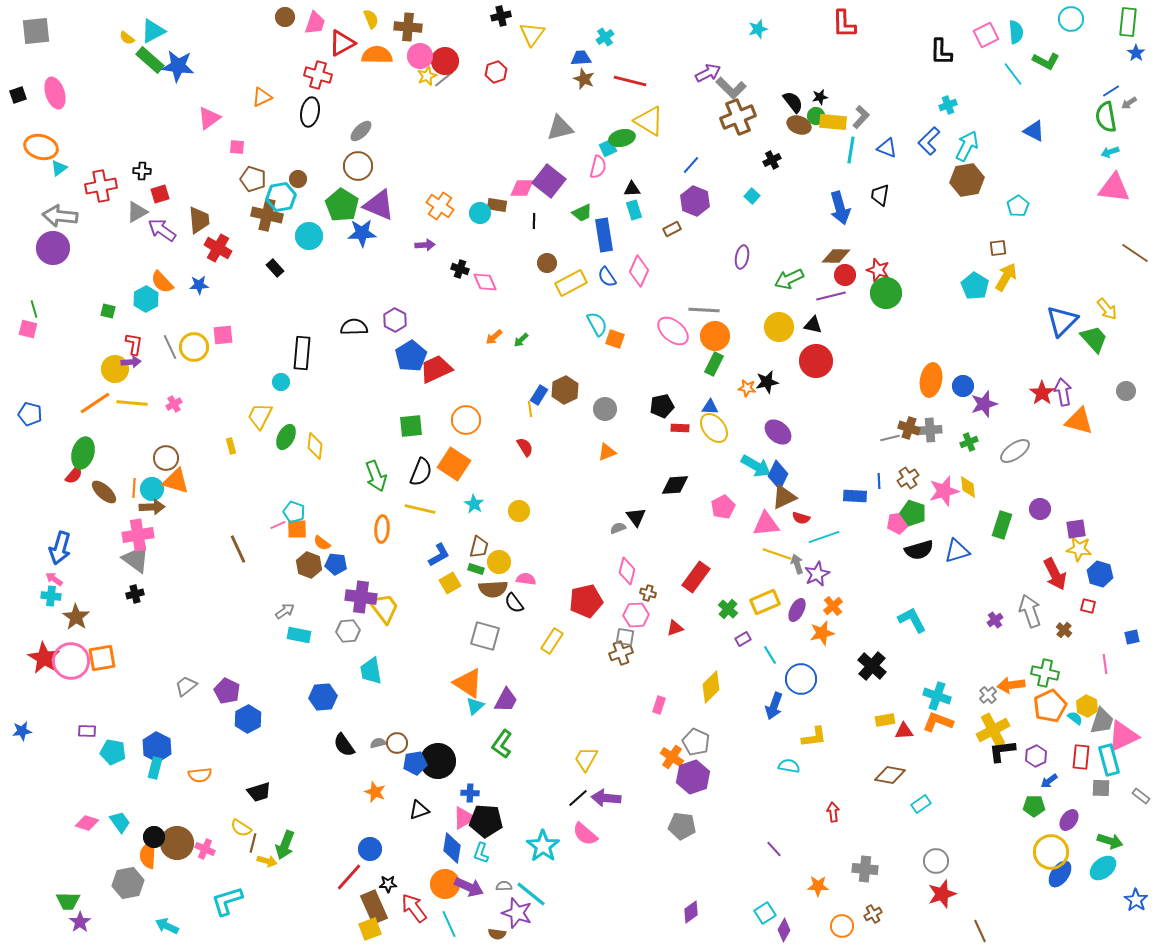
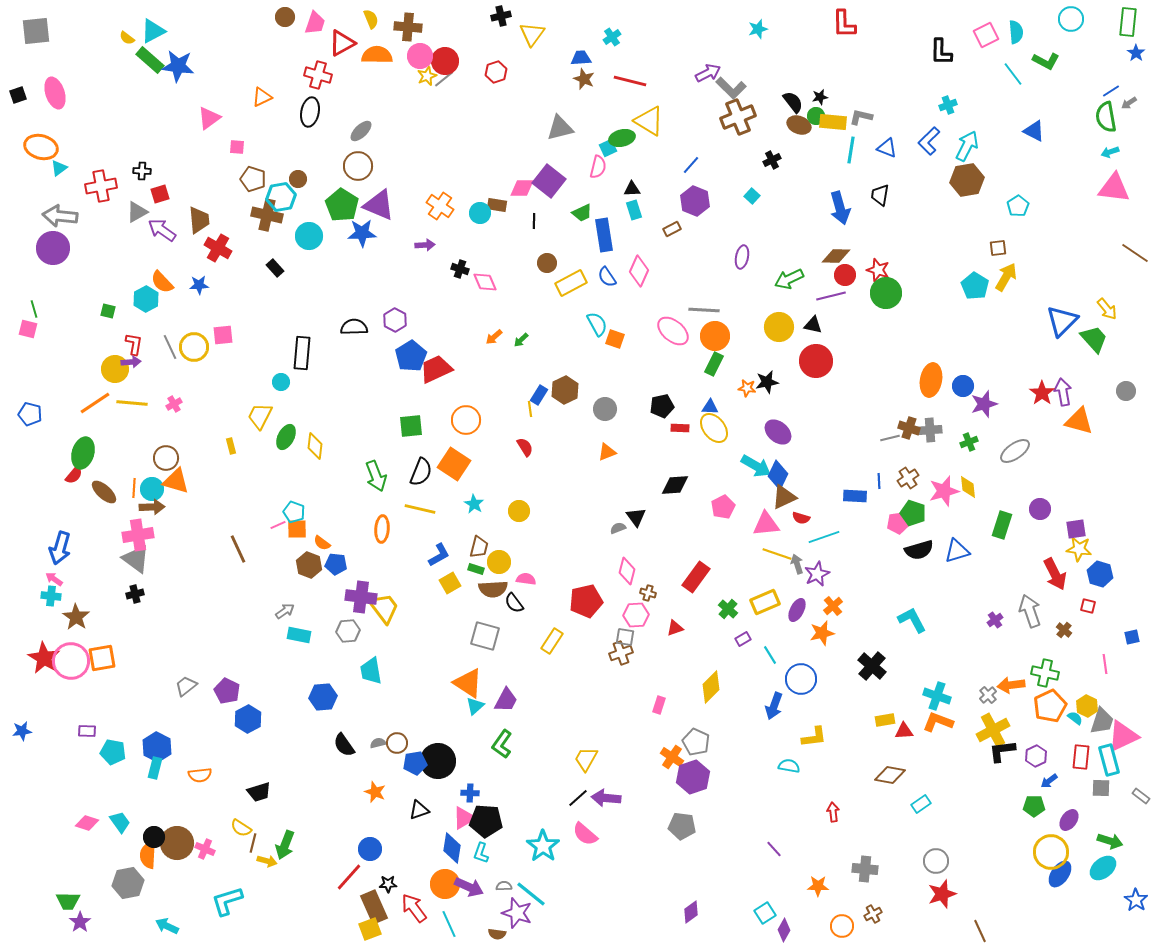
cyan cross at (605, 37): moved 7 px right
gray L-shape at (861, 117): rotated 120 degrees counterclockwise
